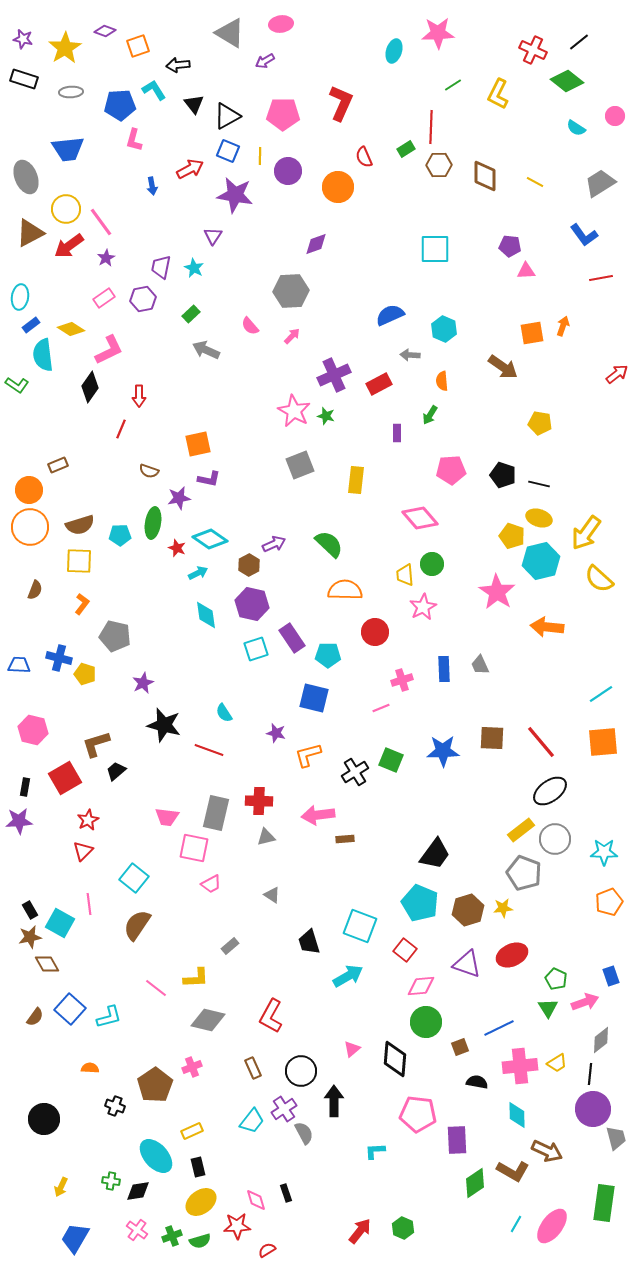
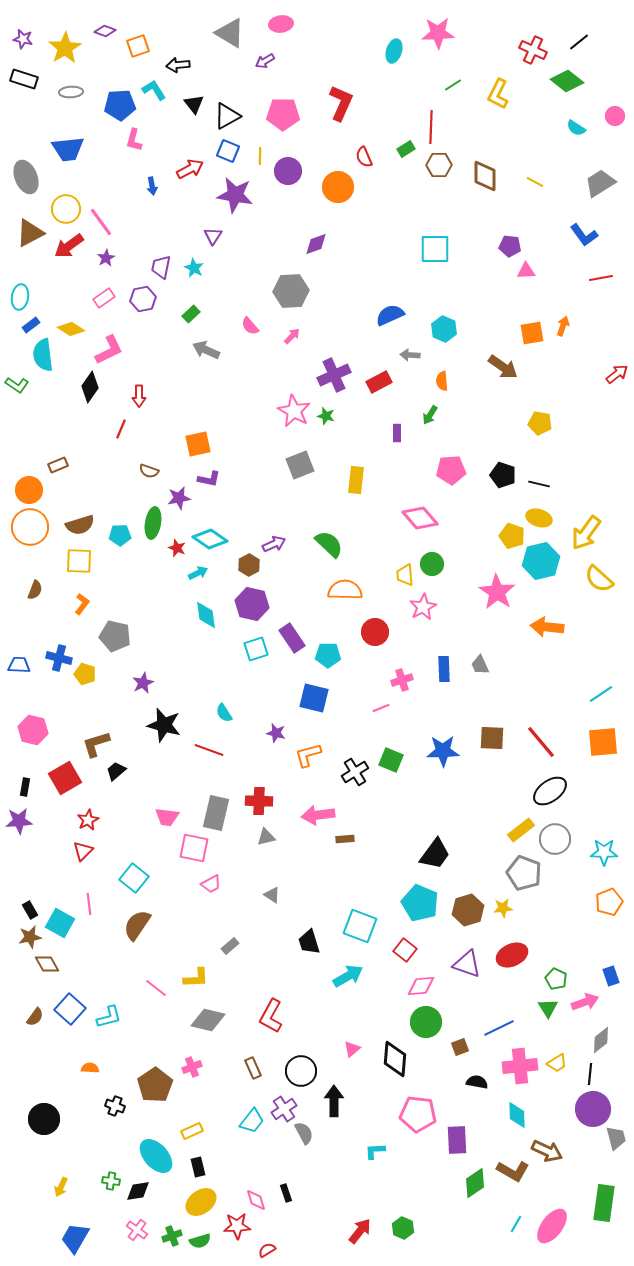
red rectangle at (379, 384): moved 2 px up
